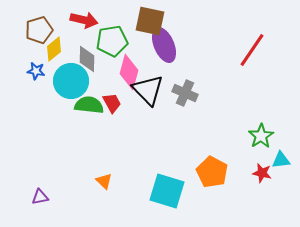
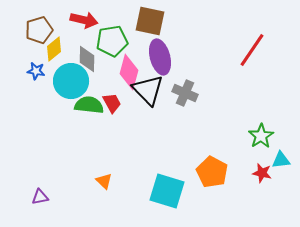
purple ellipse: moved 4 px left, 12 px down; rotated 8 degrees clockwise
